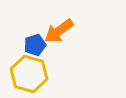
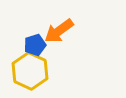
yellow hexagon: moved 1 px right, 3 px up; rotated 9 degrees clockwise
